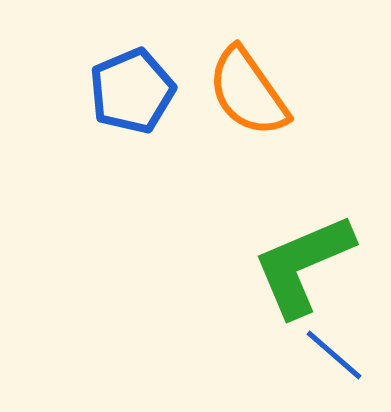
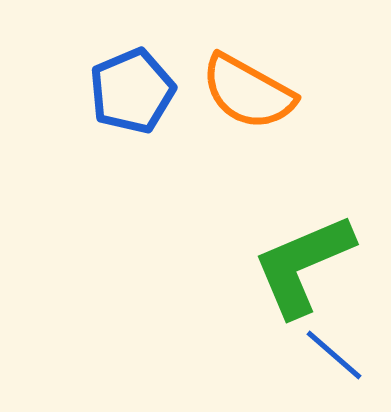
orange semicircle: rotated 26 degrees counterclockwise
